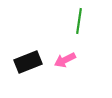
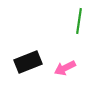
pink arrow: moved 8 px down
